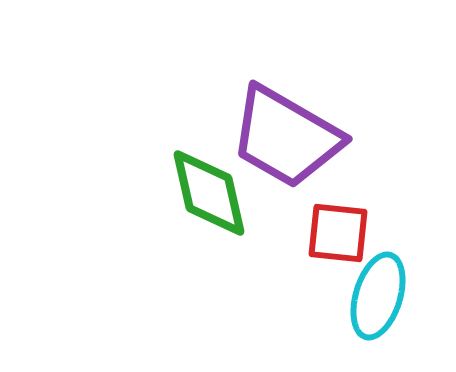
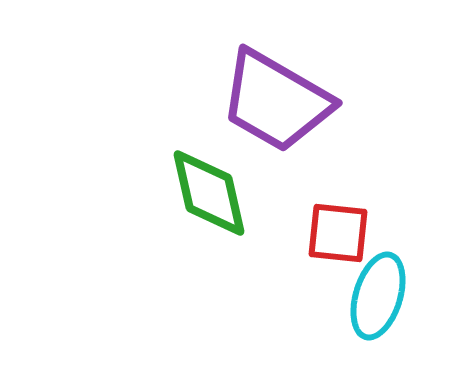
purple trapezoid: moved 10 px left, 36 px up
